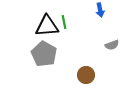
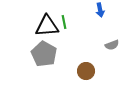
brown circle: moved 4 px up
